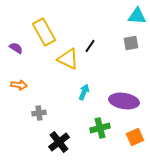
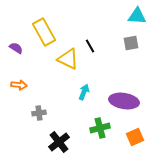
black line: rotated 64 degrees counterclockwise
